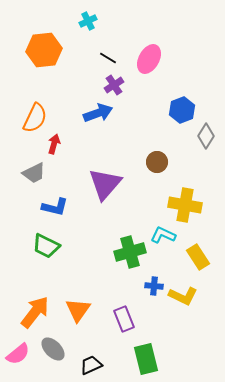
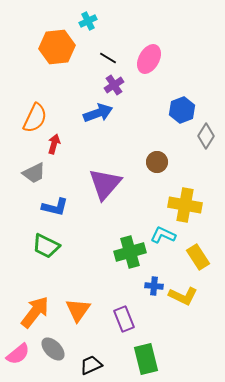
orange hexagon: moved 13 px right, 3 px up
